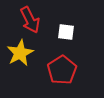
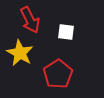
yellow star: rotated 16 degrees counterclockwise
red pentagon: moved 4 px left, 4 px down
